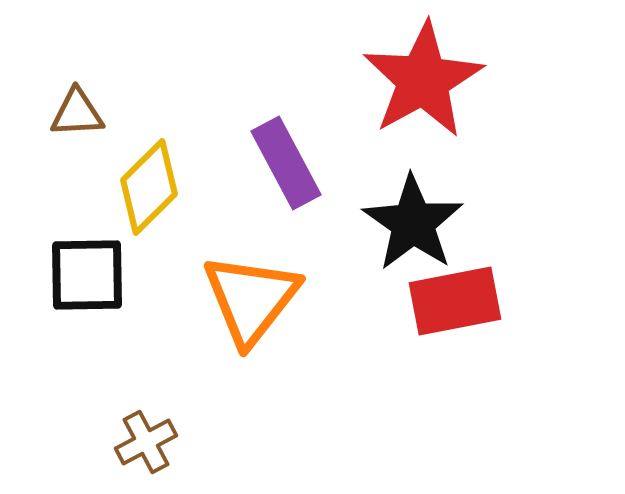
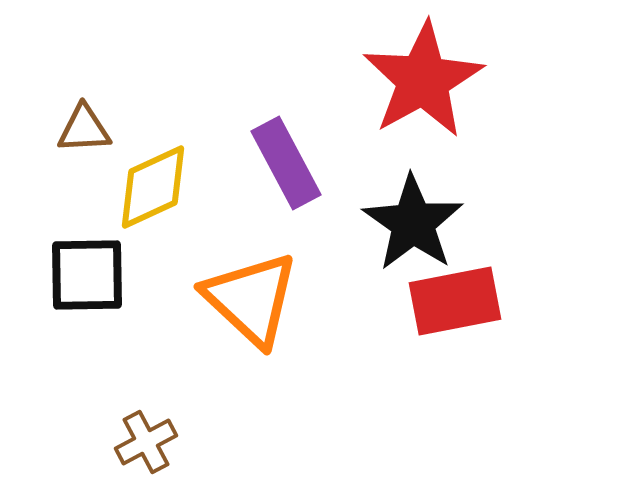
brown triangle: moved 7 px right, 16 px down
yellow diamond: moved 4 px right; rotated 20 degrees clockwise
orange triangle: rotated 25 degrees counterclockwise
